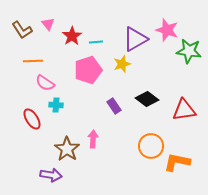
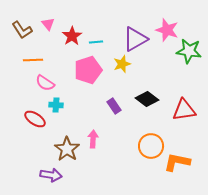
orange line: moved 1 px up
red ellipse: moved 3 px right; rotated 25 degrees counterclockwise
